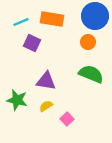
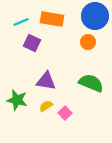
green semicircle: moved 9 px down
pink square: moved 2 px left, 6 px up
